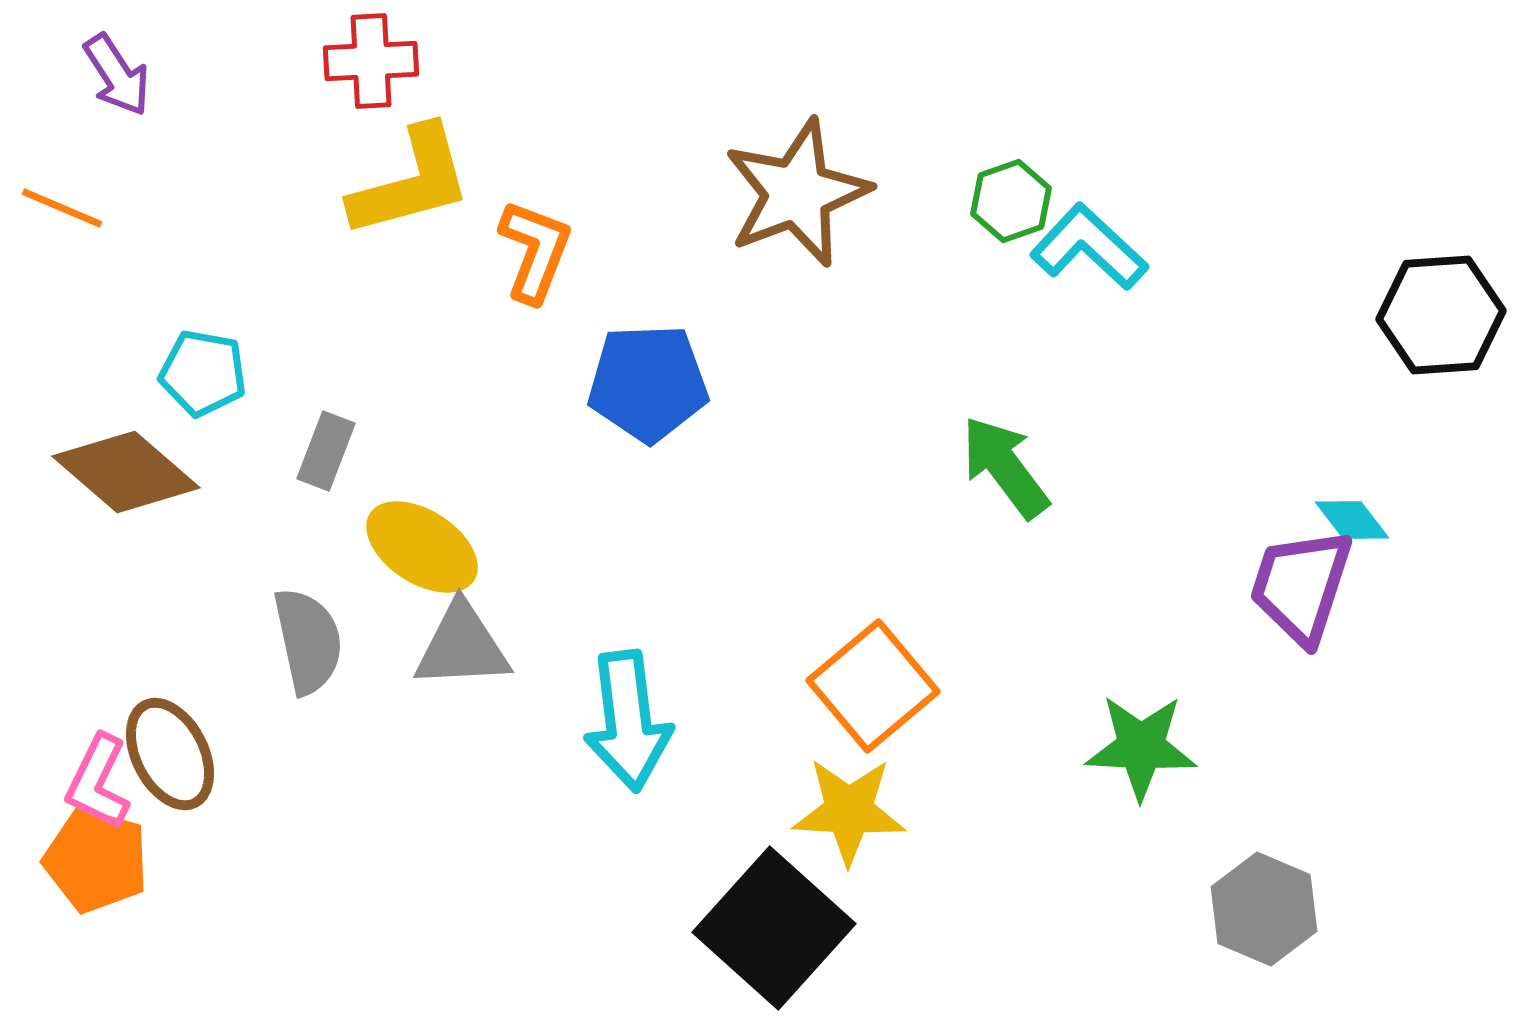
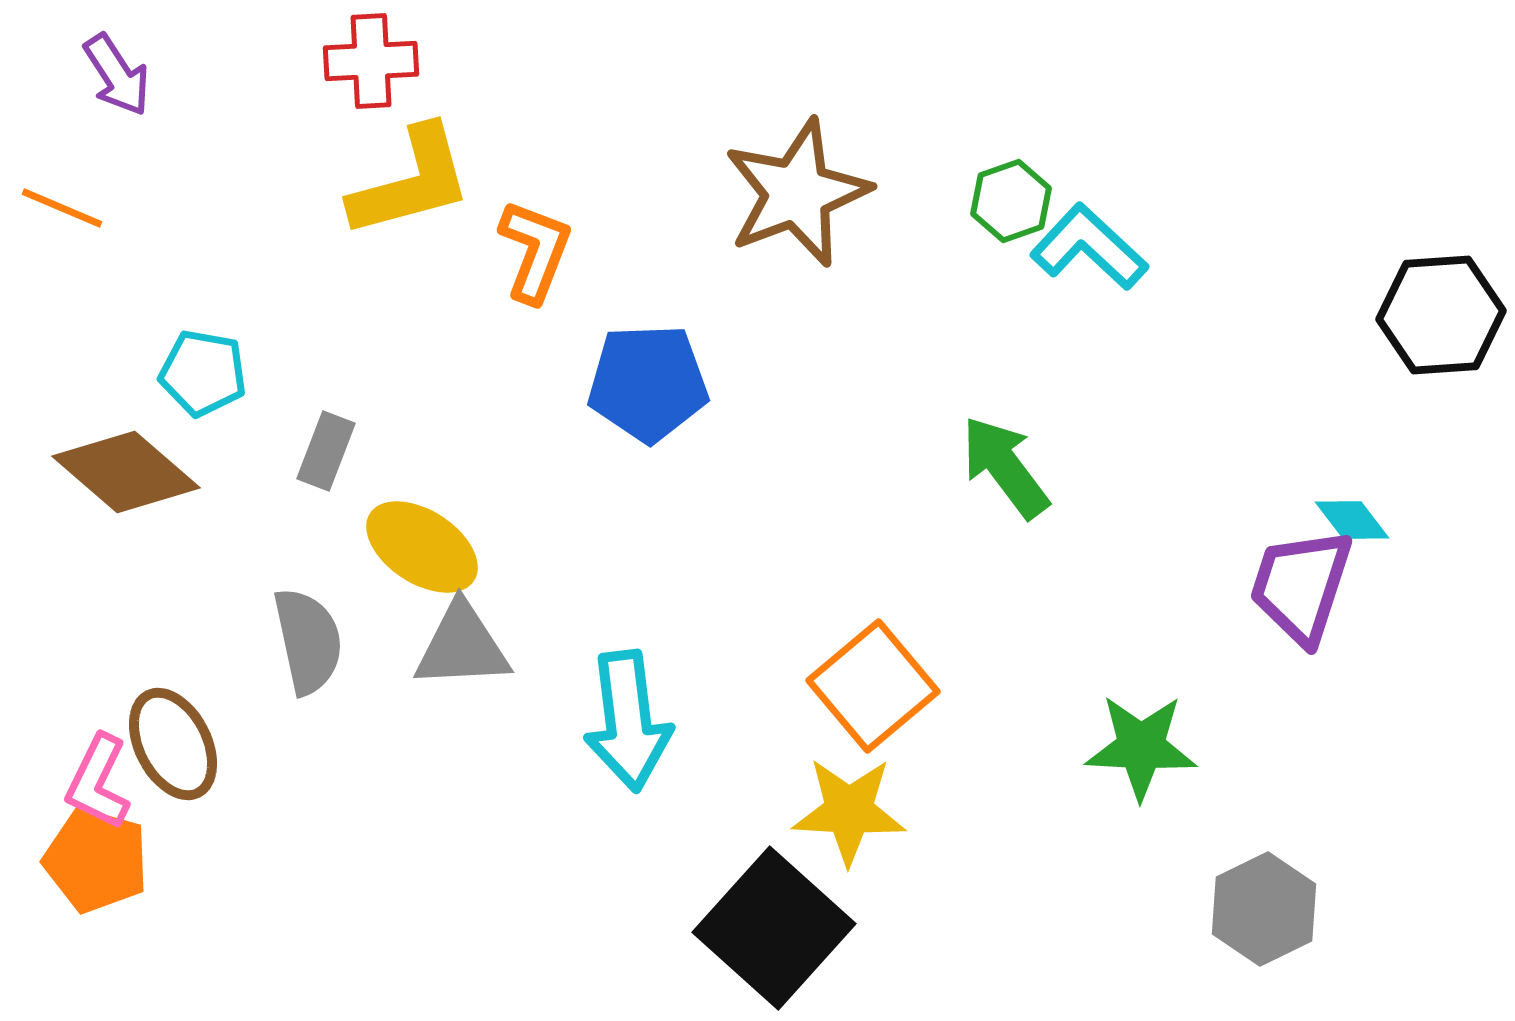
brown ellipse: moved 3 px right, 10 px up
gray hexagon: rotated 11 degrees clockwise
